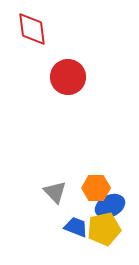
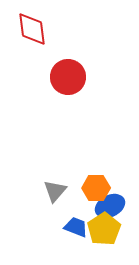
gray triangle: moved 1 px up; rotated 25 degrees clockwise
yellow pentagon: rotated 20 degrees counterclockwise
